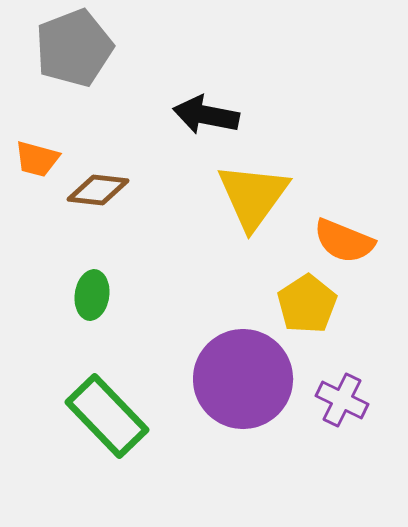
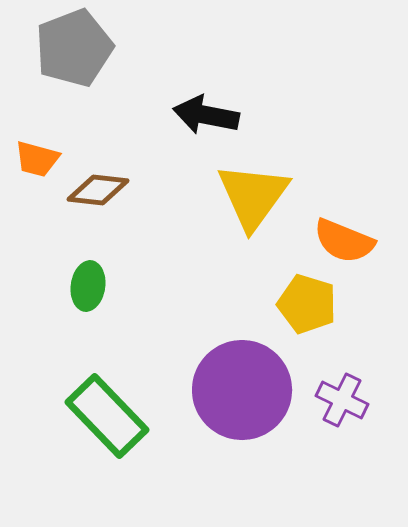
green ellipse: moved 4 px left, 9 px up
yellow pentagon: rotated 22 degrees counterclockwise
purple circle: moved 1 px left, 11 px down
